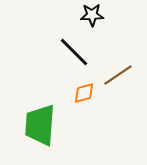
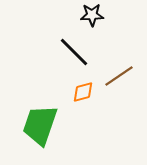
brown line: moved 1 px right, 1 px down
orange diamond: moved 1 px left, 1 px up
green trapezoid: rotated 15 degrees clockwise
